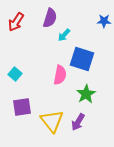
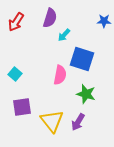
green star: rotated 24 degrees counterclockwise
